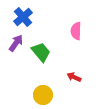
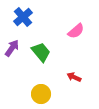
pink semicircle: rotated 132 degrees counterclockwise
purple arrow: moved 4 px left, 5 px down
yellow circle: moved 2 px left, 1 px up
